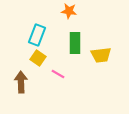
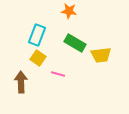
green rectangle: rotated 60 degrees counterclockwise
pink line: rotated 16 degrees counterclockwise
